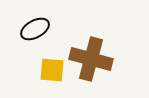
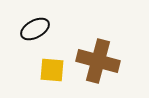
brown cross: moved 7 px right, 2 px down
